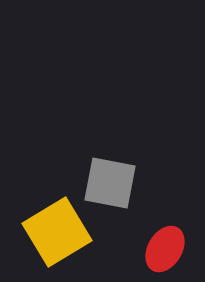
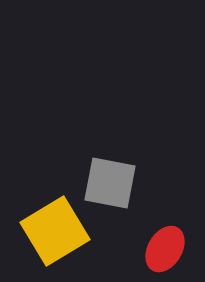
yellow square: moved 2 px left, 1 px up
